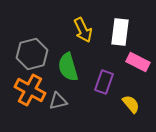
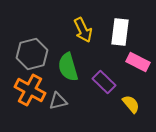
purple rectangle: rotated 65 degrees counterclockwise
